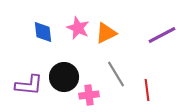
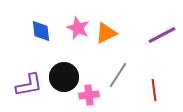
blue diamond: moved 2 px left, 1 px up
gray line: moved 2 px right, 1 px down; rotated 64 degrees clockwise
purple L-shape: rotated 16 degrees counterclockwise
red line: moved 7 px right
